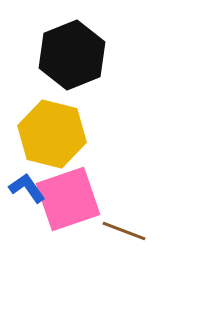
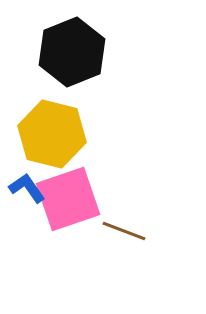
black hexagon: moved 3 px up
